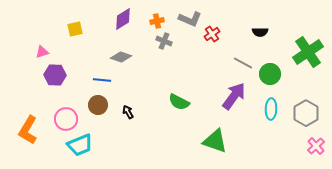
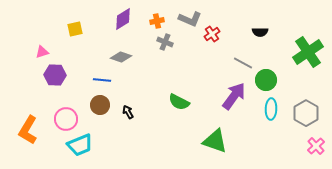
gray cross: moved 1 px right, 1 px down
green circle: moved 4 px left, 6 px down
brown circle: moved 2 px right
